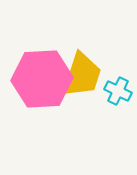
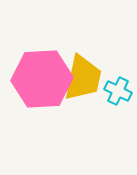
yellow trapezoid: moved 1 px right, 3 px down; rotated 6 degrees counterclockwise
